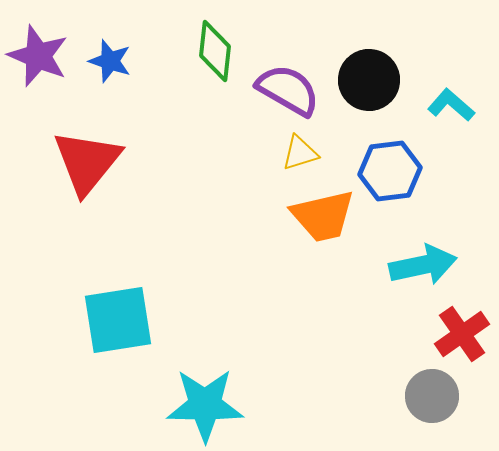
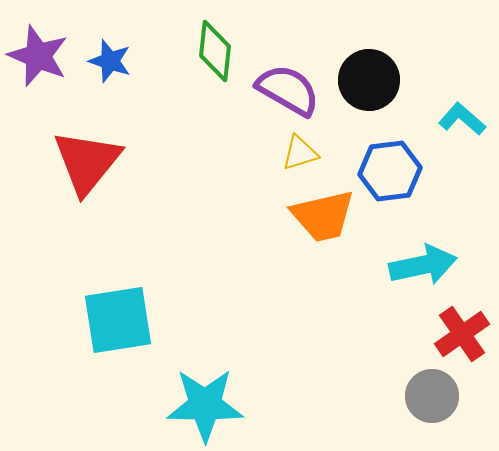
cyan L-shape: moved 11 px right, 14 px down
